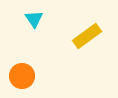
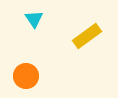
orange circle: moved 4 px right
